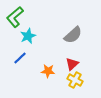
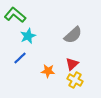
green L-shape: moved 2 px up; rotated 80 degrees clockwise
